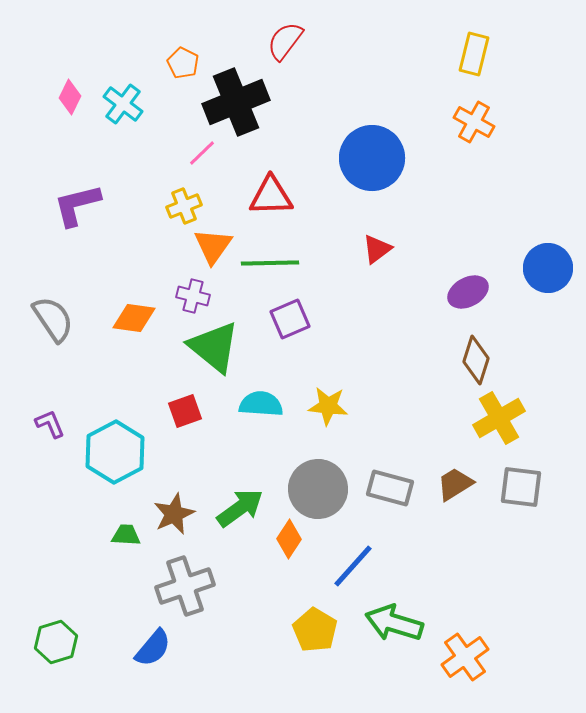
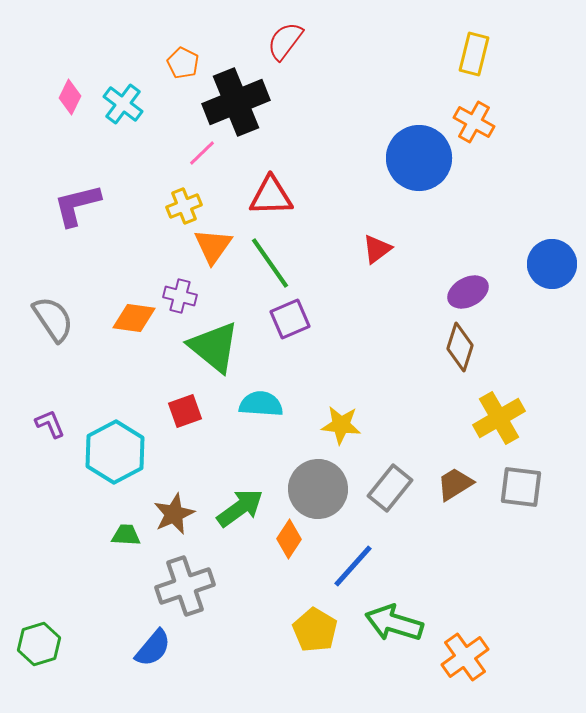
blue circle at (372, 158): moved 47 px right
green line at (270, 263): rotated 56 degrees clockwise
blue circle at (548, 268): moved 4 px right, 4 px up
purple cross at (193, 296): moved 13 px left
brown diamond at (476, 360): moved 16 px left, 13 px up
yellow star at (328, 406): moved 13 px right, 19 px down
gray rectangle at (390, 488): rotated 66 degrees counterclockwise
green hexagon at (56, 642): moved 17 px left, 2 px down
